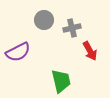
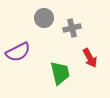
gray circle: moved 2 px up
red arrow: moved 7 px down
green trapezoid: moved 1 px left, 8 px up
